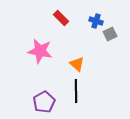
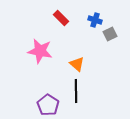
blue cross: moved 1 px left, 1 px up
purple pentagon: moved 4 px right, 3 px down; rotated 10 degrees counterclockwise
